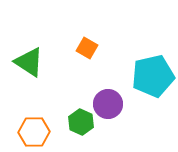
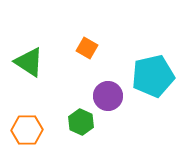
purple circle: moved 8 px up
orange hexagon: moved 7 px left, 2 px up
